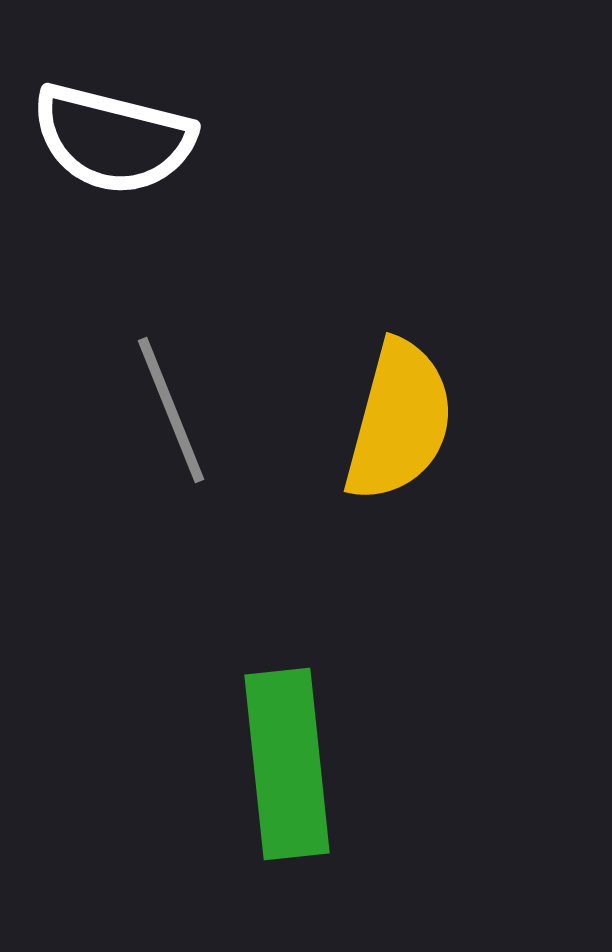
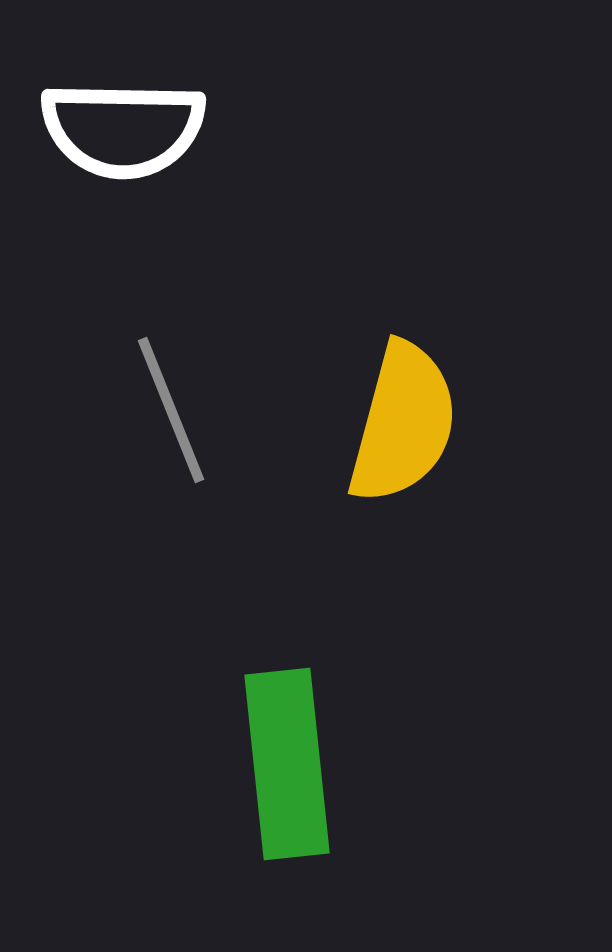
white semicircle: moved 10 px right, 10 px up; rotated 13 degrees counterclockwise
yellow semicircle: moved 4 px right, 2 px down
